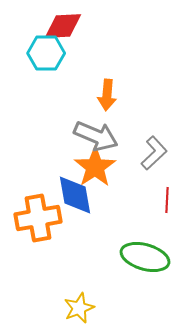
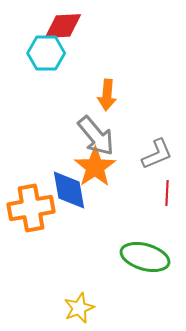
gray arrow: rotated 27 degrees clockwise
gray L-shape: moved 3 px right, 1 px down; rotated 20 degrees clockwise
blue diamond: moved 6 px left, 5 px up
red line: moved 7 px up
orange cross: moved 7 px left, 10 px up
